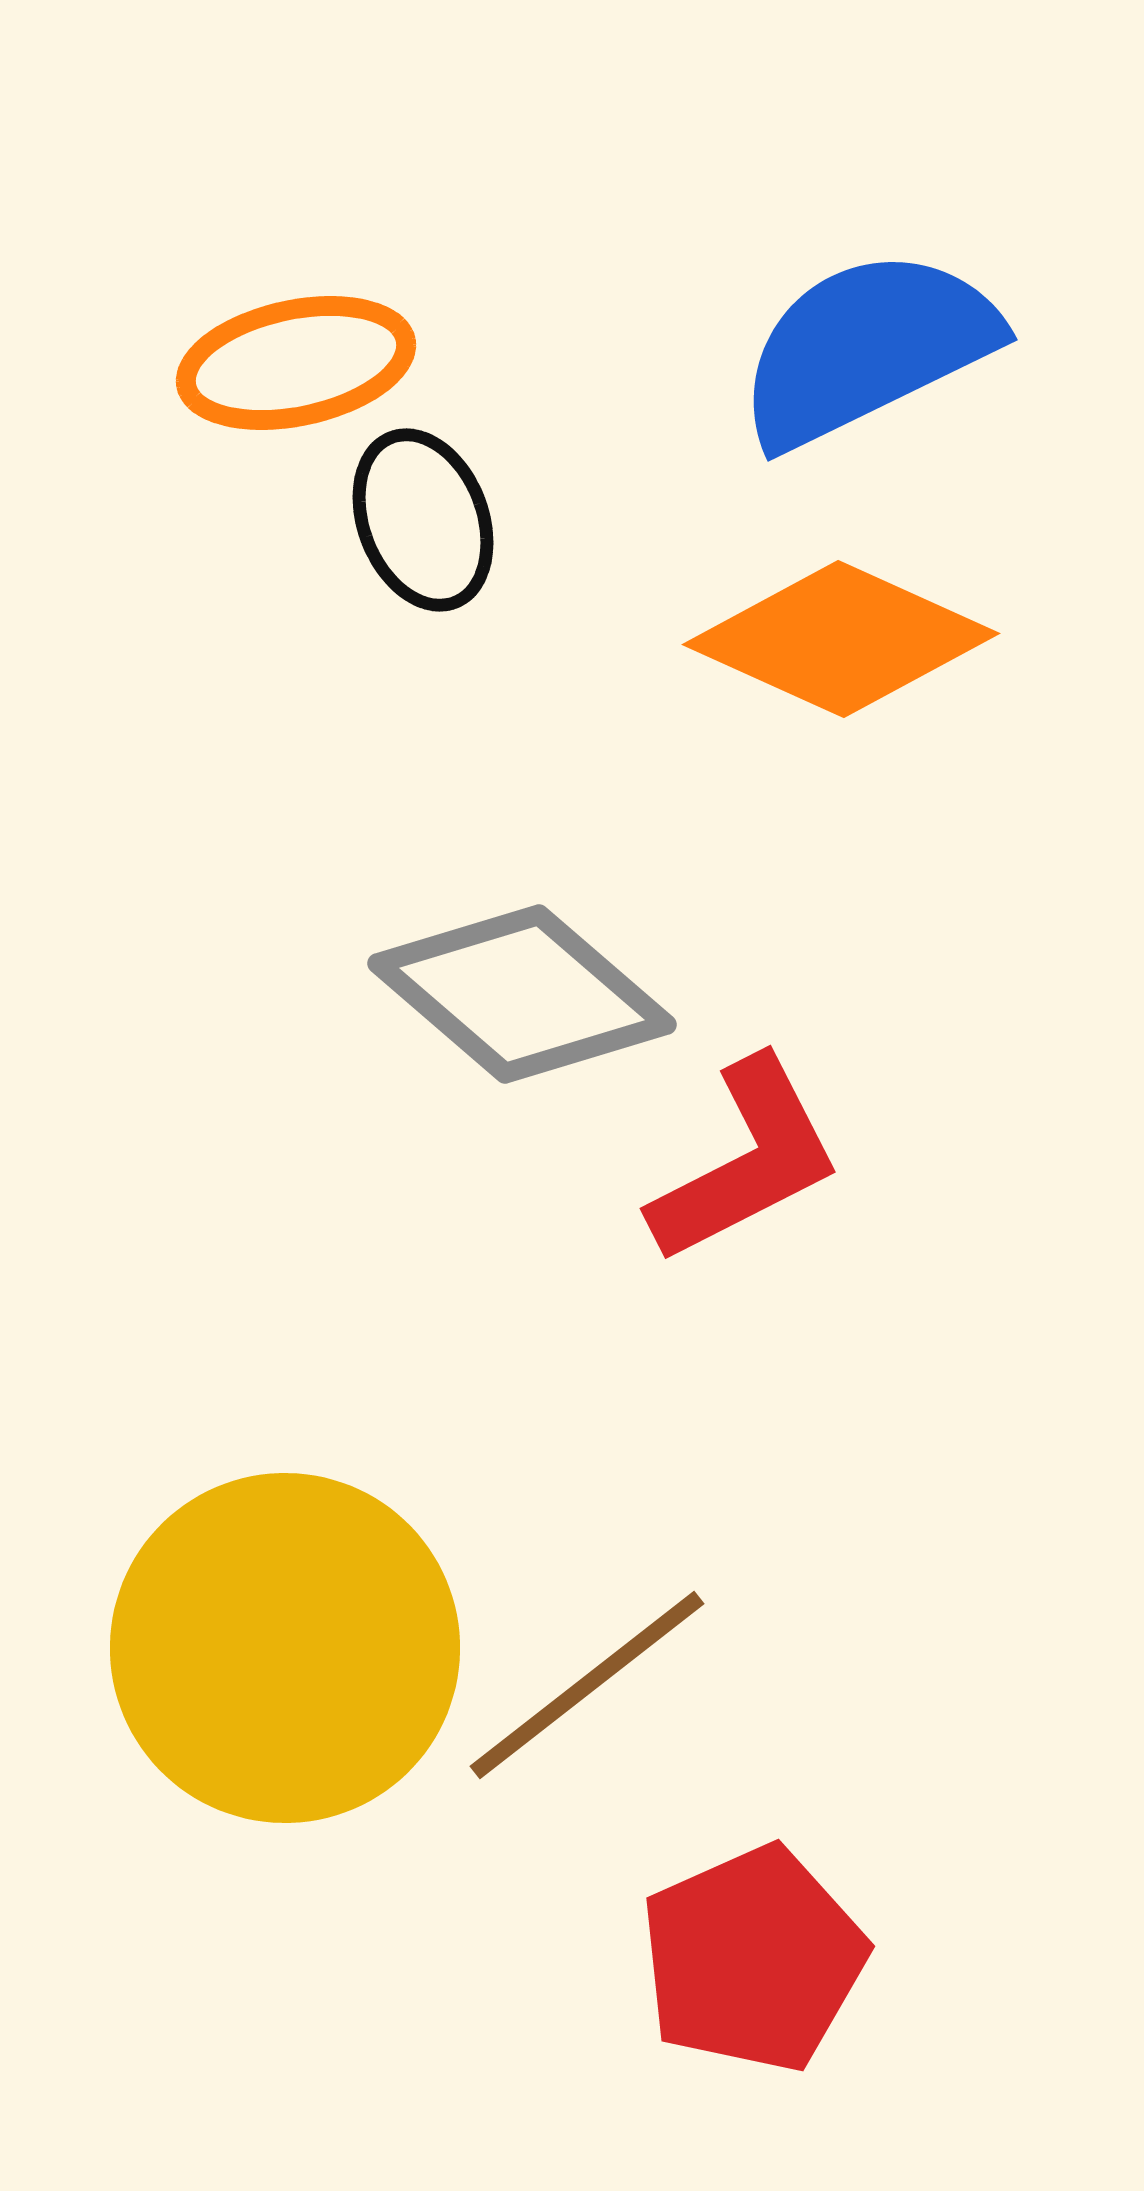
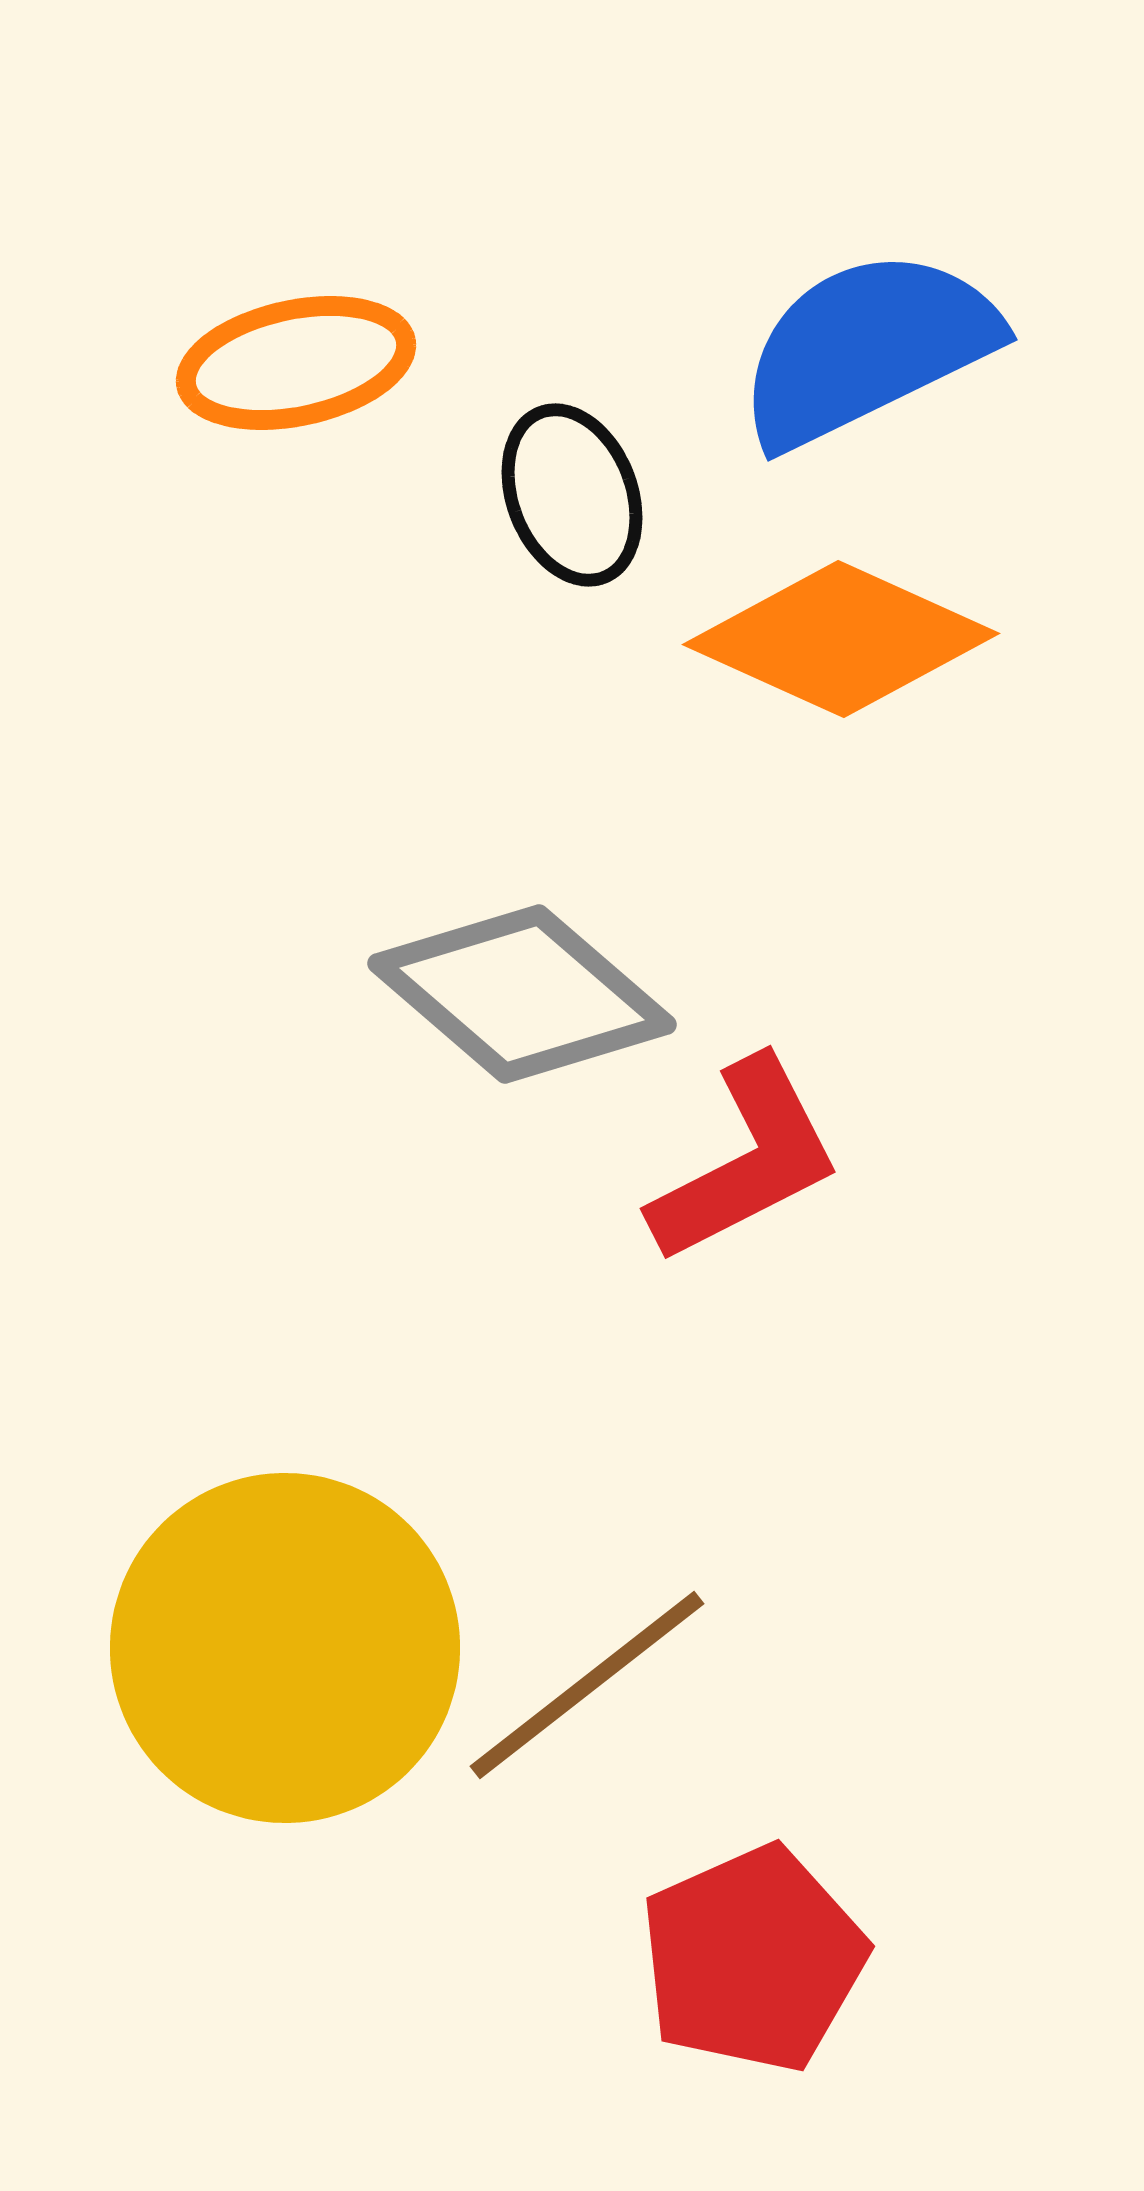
black ellipse: moved 149 px right, 25 px up
